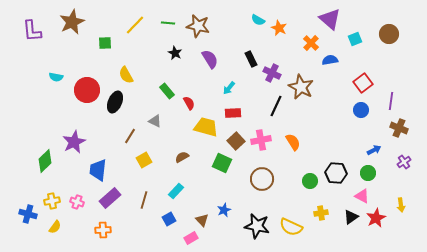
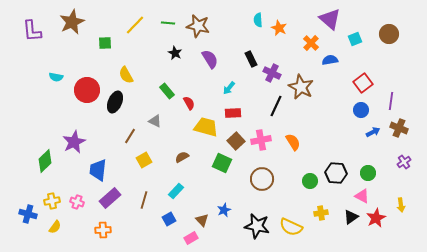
cyan semicircle at (258, 20): rotated 56 degrees clockwise
blue arrow at (374, 150): moved 1 px left, 18 px up
